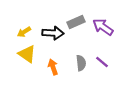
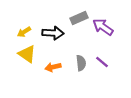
gray rectangle: moved 3 px right, 4 px up
orange arrow: rotated 84 degrees counterclockwise
